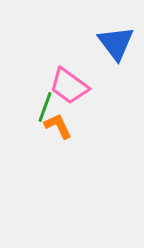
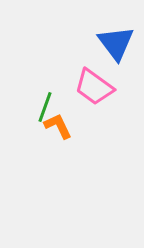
pink trapezoid: moved 25 px right, 1 px down
